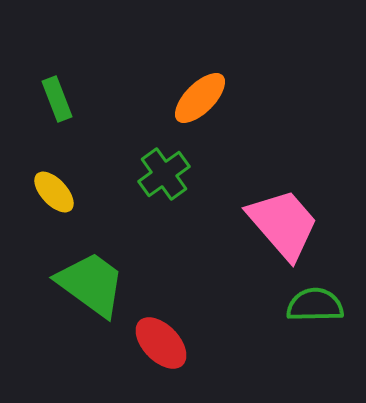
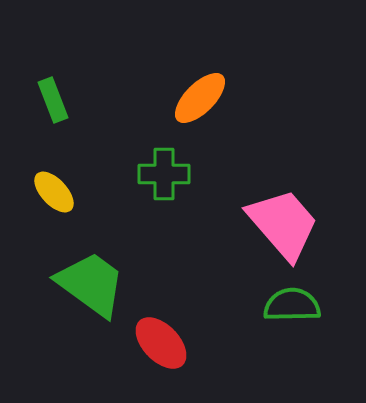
green rectangle: moved 4 px left, 1 px down
green cross: rotated 36 degrees clockwise
green semicircle: moved 23 px left
